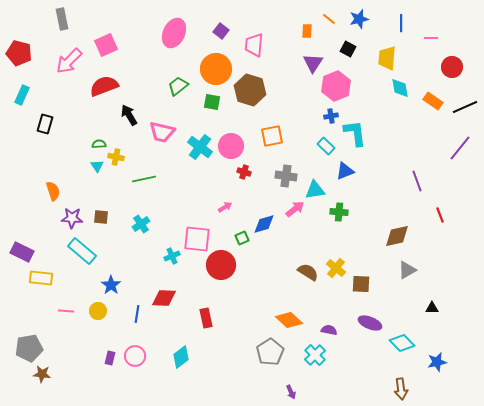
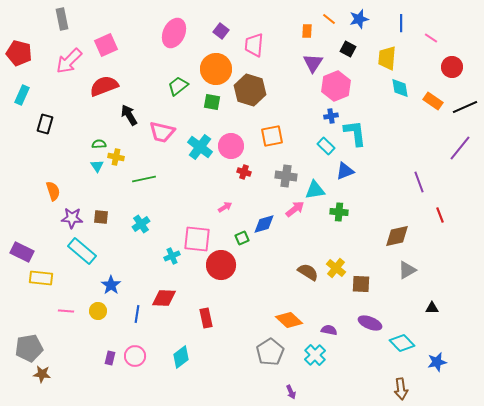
pink line at (431, 38): rotated 32 degrees clockwise
purple line at (417, 181): moved 2 px right, 1 px down
